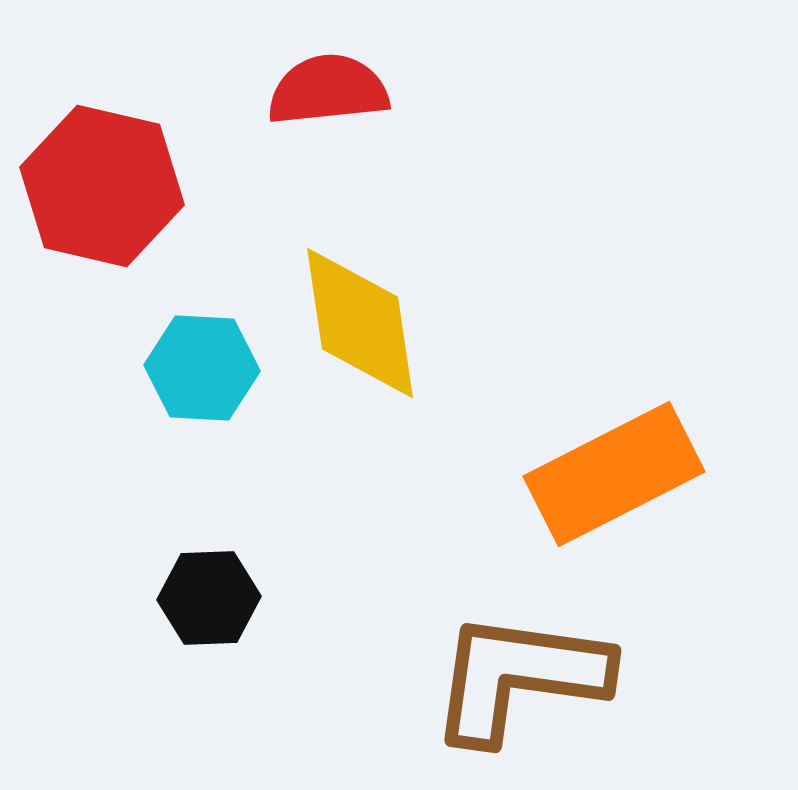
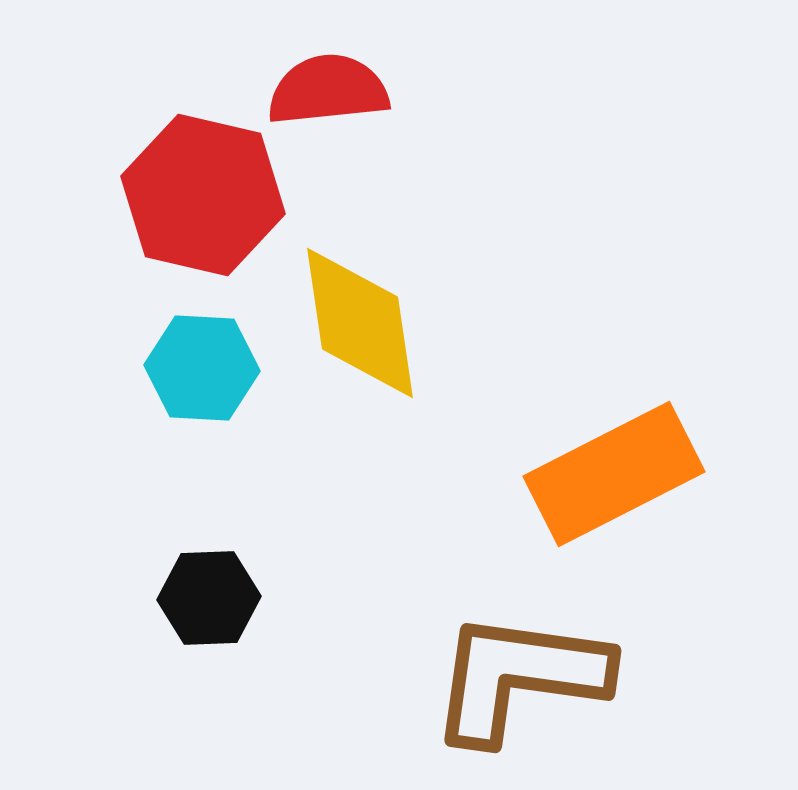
red hexagon: moved 101 px right, 9 px down
